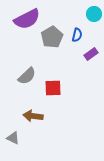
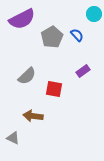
purple semicircle: moved 5 px left
blue semicircle: rotated 56 degrees counterclockwise
purple rectangle: moved 8 px left, 17 px down
red square: moved 1 px right, 1 px down; rotated 12 degrees clockwise
